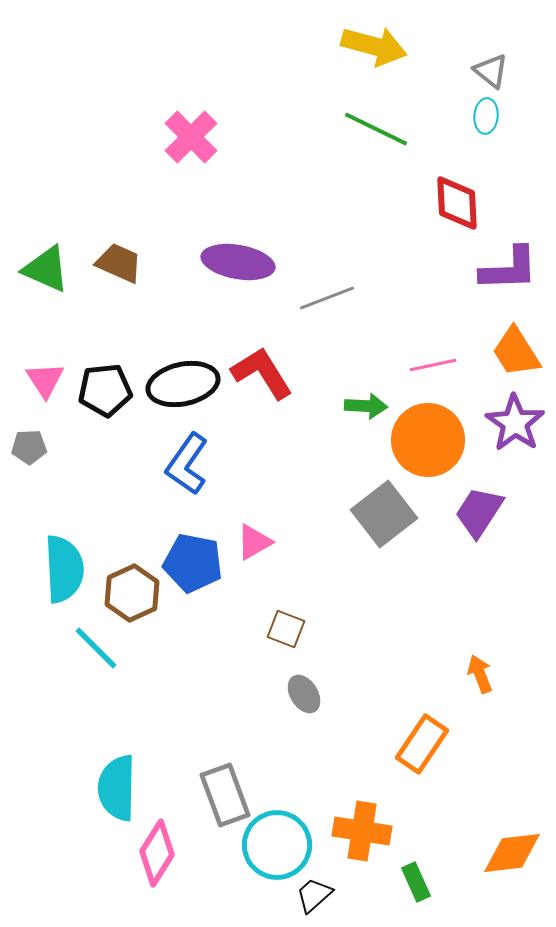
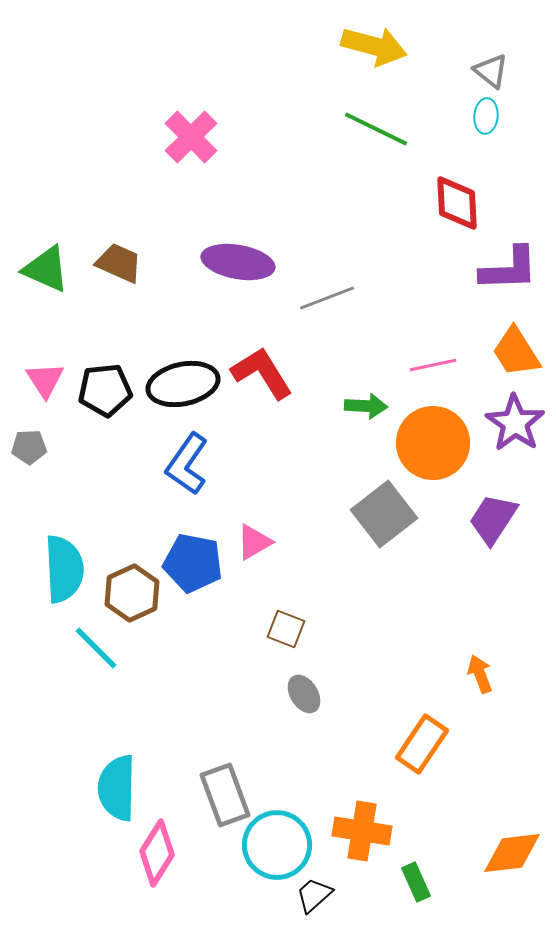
orange circle at (428, 440): moved 5 px right, 3 px down
purple trapezoid at (479, 512): moved 14 px right, 7 px down
